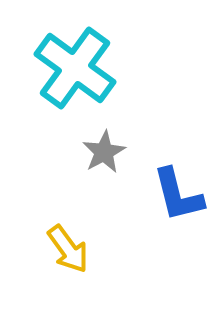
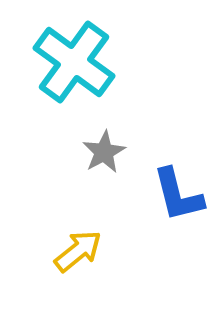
cyan cross: moved 1 px left, 6 px up
yellow arrow: moved 10 px right, 2 px down; rotated 93 degrees counterclockwise
